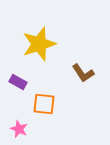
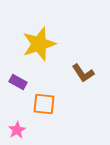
pink star: moved 2 px left, 1 px down; rotated 18 degrees clockwise
